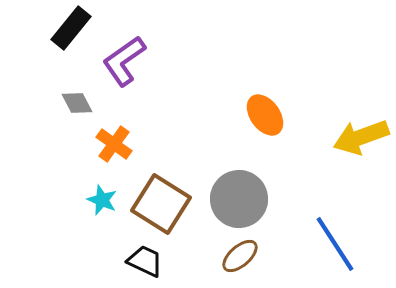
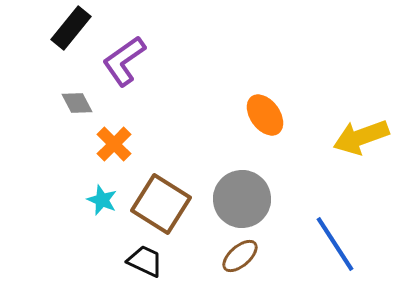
orange cross: rotated 9 degrees clockwise
gray circle: moved 3 px right
